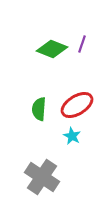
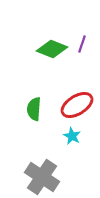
green semicircle: moved 5 px left
